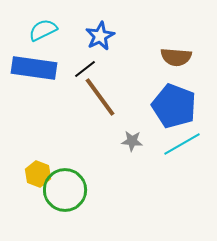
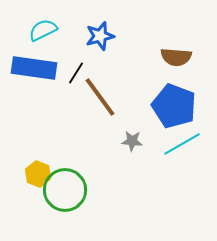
blue star: rotated 12 degrees clockwise
black line: moved 9 px left, 4 px down; rotated 20 degrees counterclockwise
